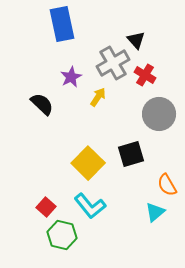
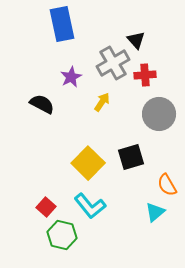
red cross: rotated 35 degrees counterclockwise
yellow arrow: moved 4 px right, 5 px down
black semicircle: rotated 15 degrees counterclockwise
black square: moved 3 px down
